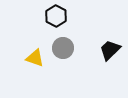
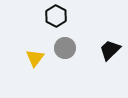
gray circle: moved 2 px right
yellow triangle: rotated 48 degrees clockwise
